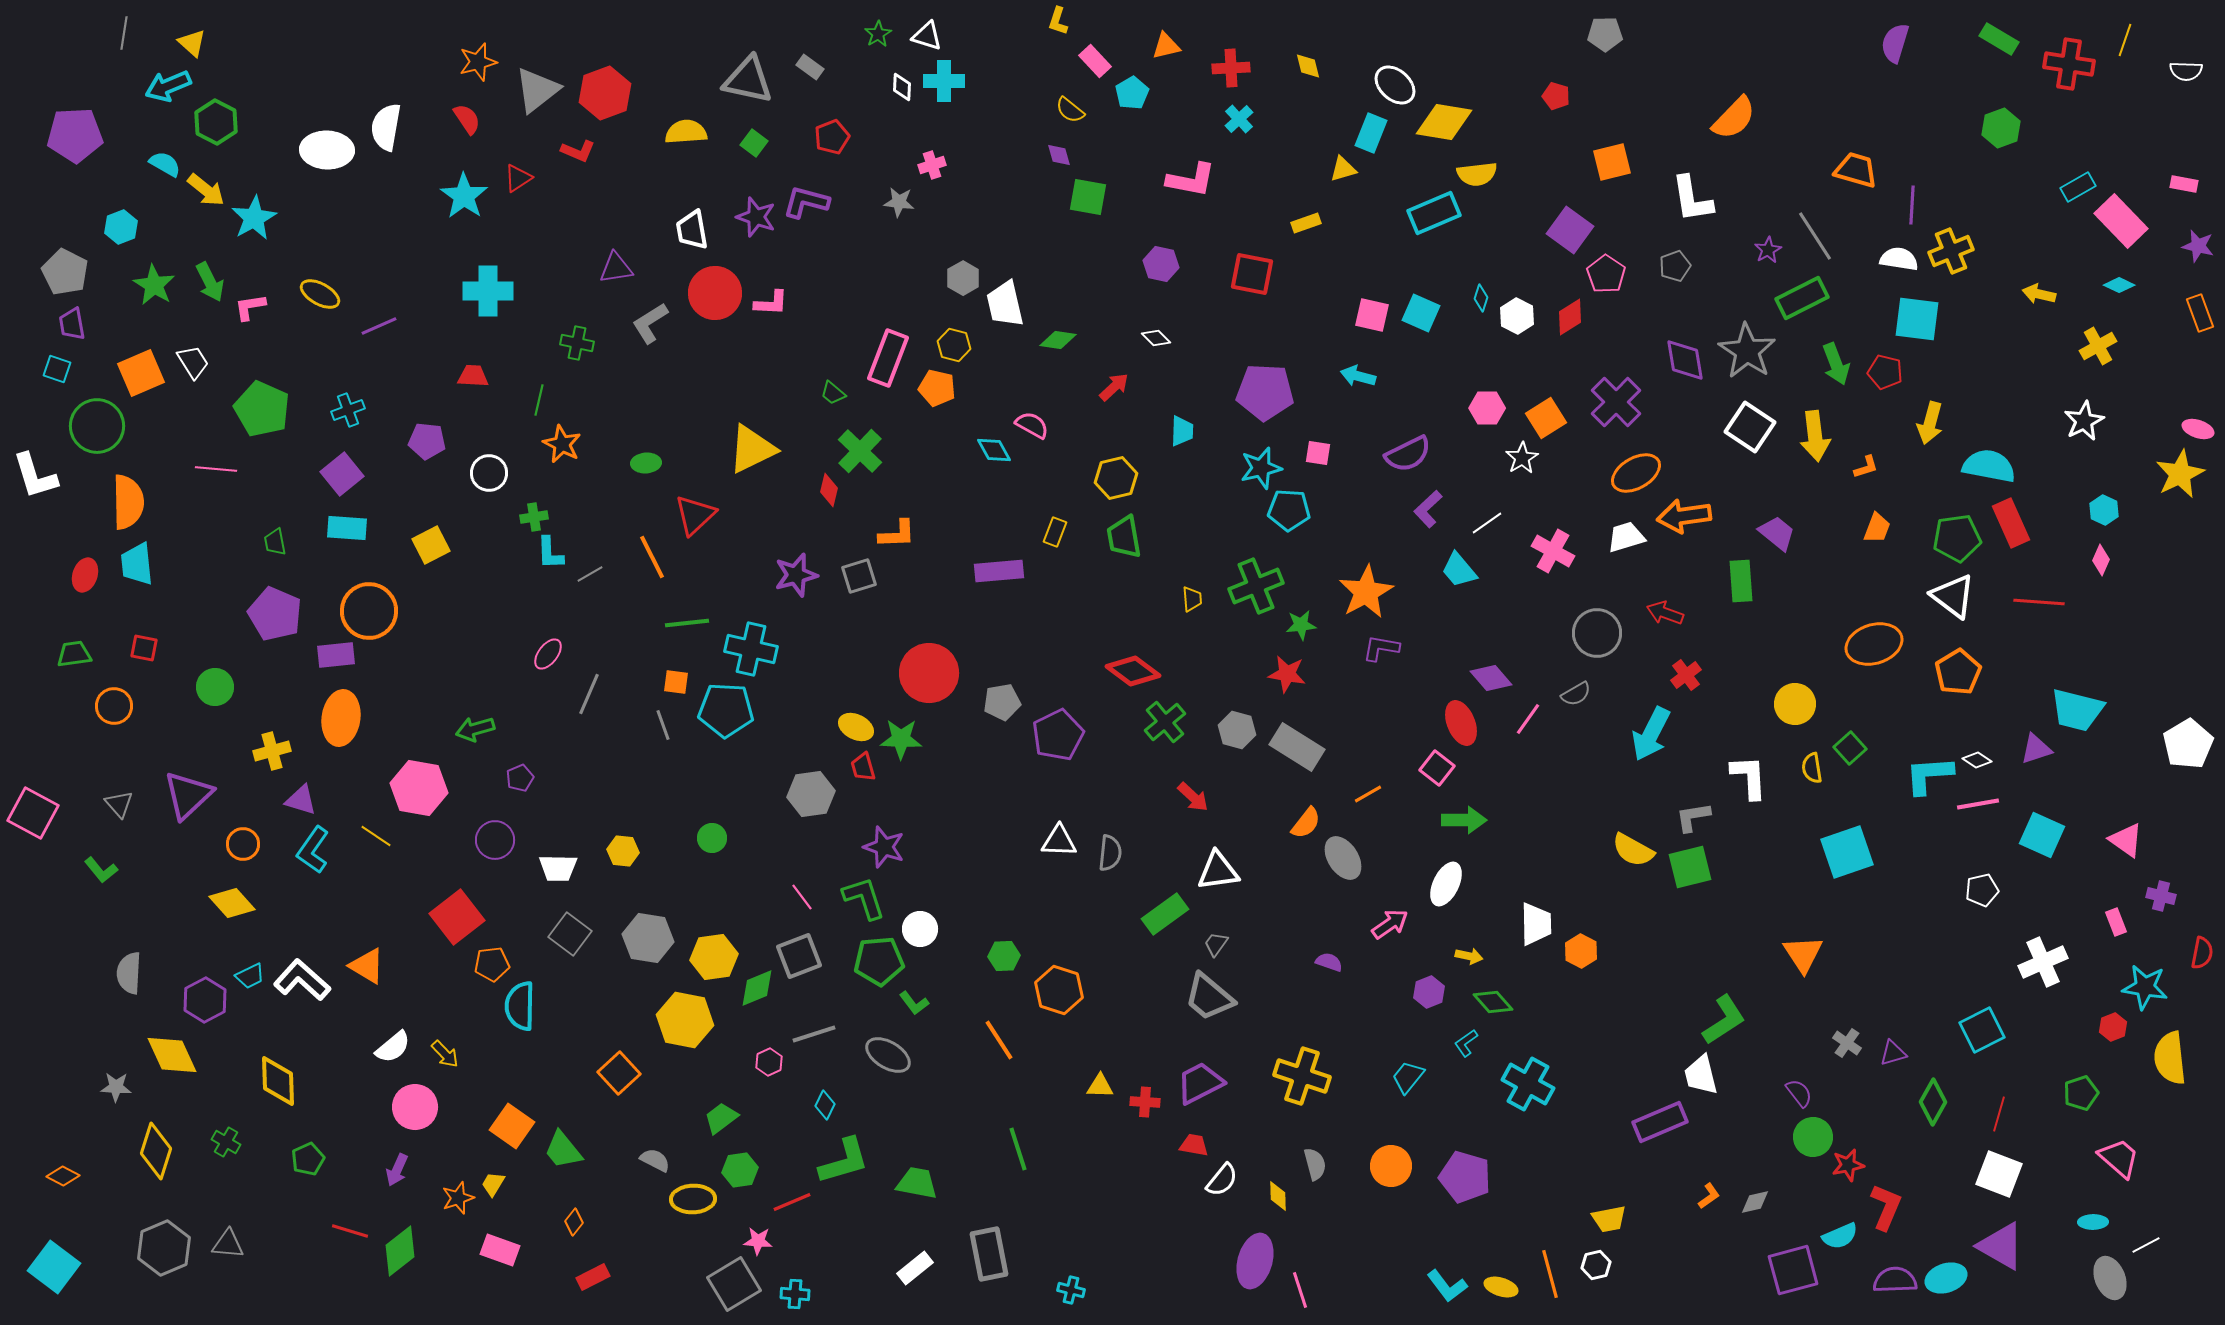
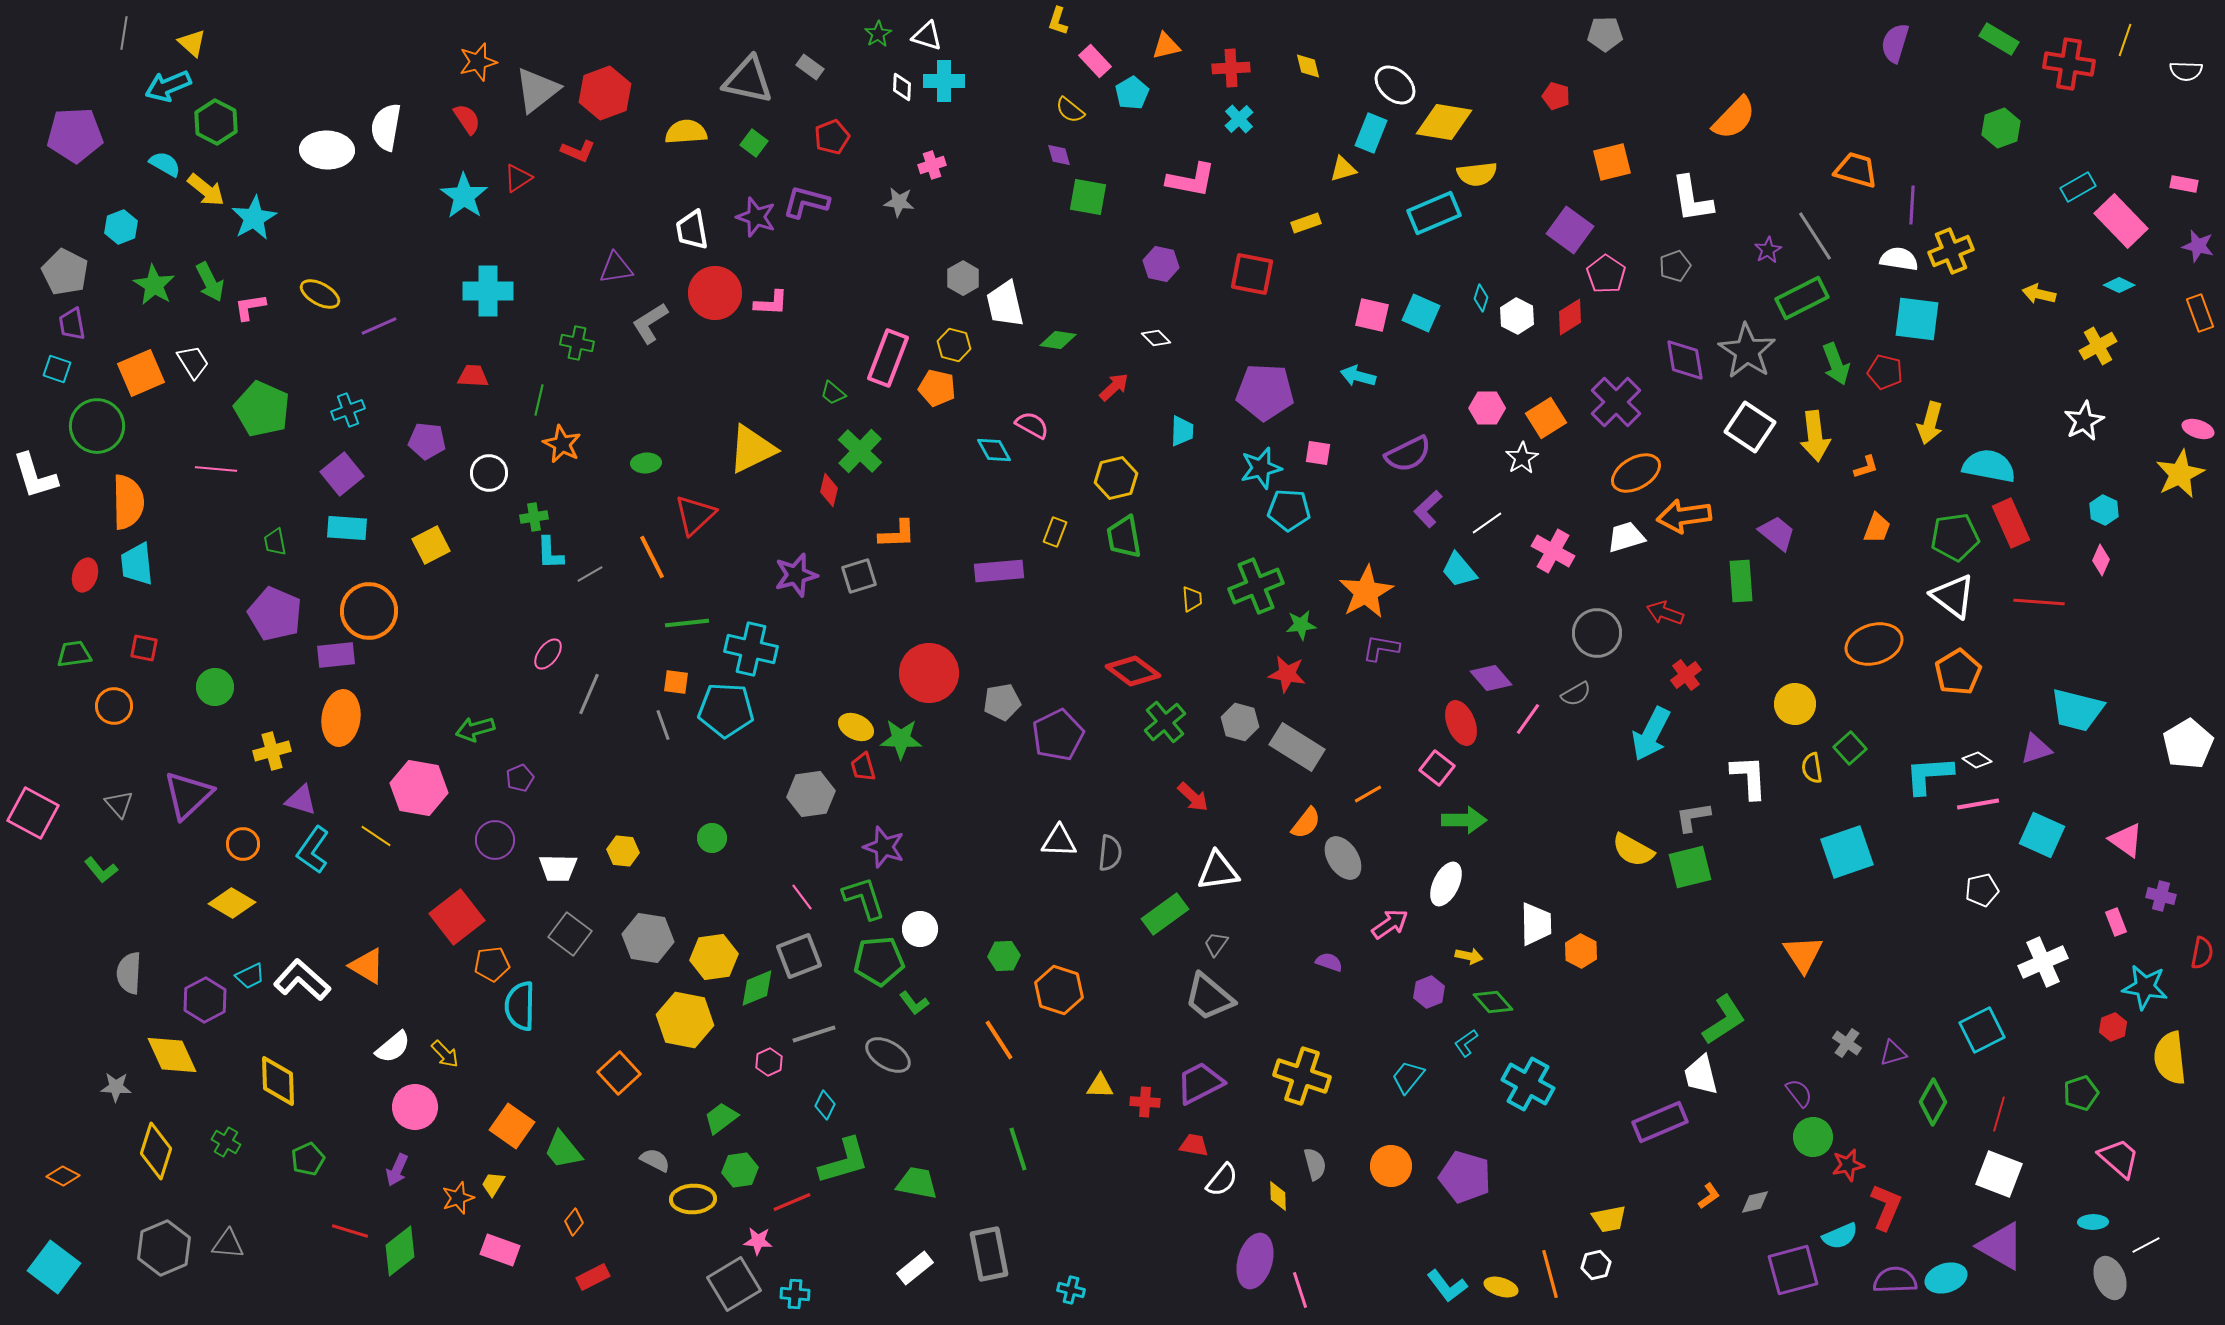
green pentagon at (1957, 538): moved 2 px left, 1 px up
gray hexagon at (1237, 730): moved 3 px right, 8 px up
yellow diamond at (232, 903): rotated 18 degrees counterclockwise
